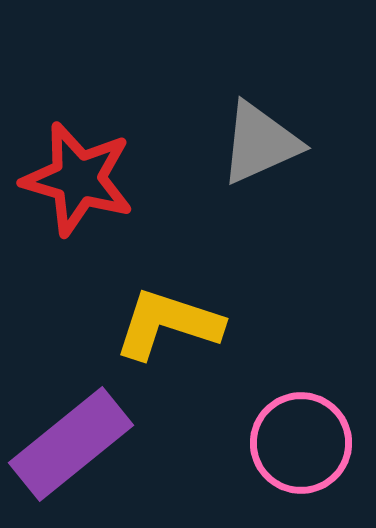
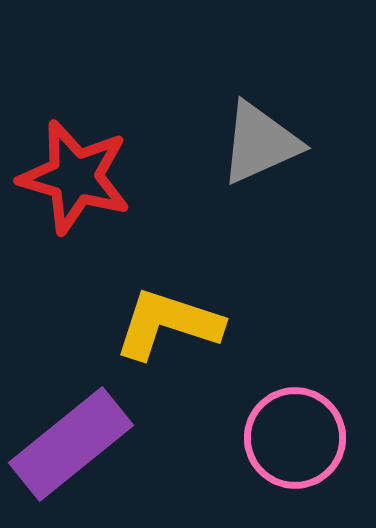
red star: moved 3 px left, 2 px up
pink circle: moved 6 px left, 5 px up
